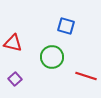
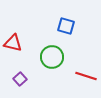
purple square: moved 5 px right
